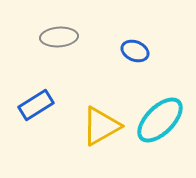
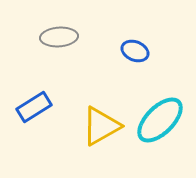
blue rectangle: moved 2 px left, 2 px down
